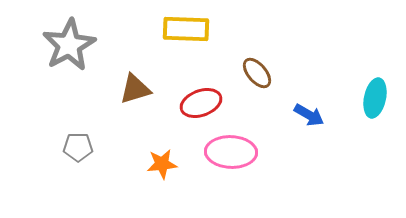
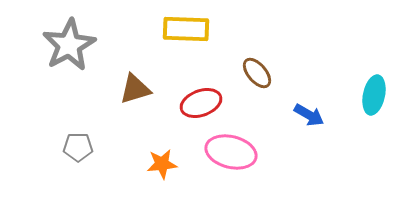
cyan ellipse: moved 1 px left, 3 px up
pink ellipse: rotated 12 degrees clockwise
